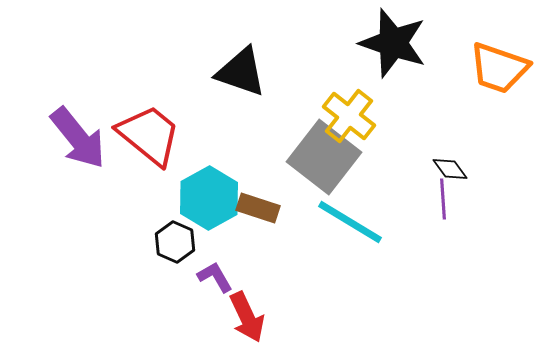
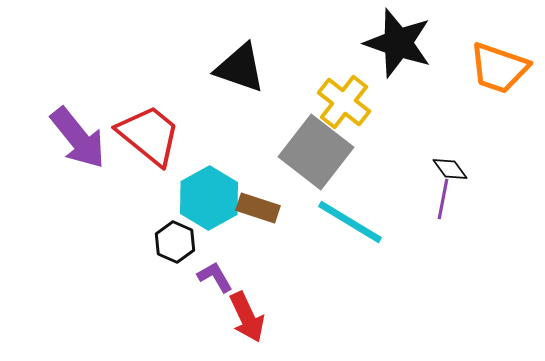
black star: moved 5 px right
black triangle: moved 1 px left, 4 px up
yellow cross: moved 5 px left, 14 px up
gray square: moved 8 px left, 5 px up
purple line: rotated 15 degrees clockwise
